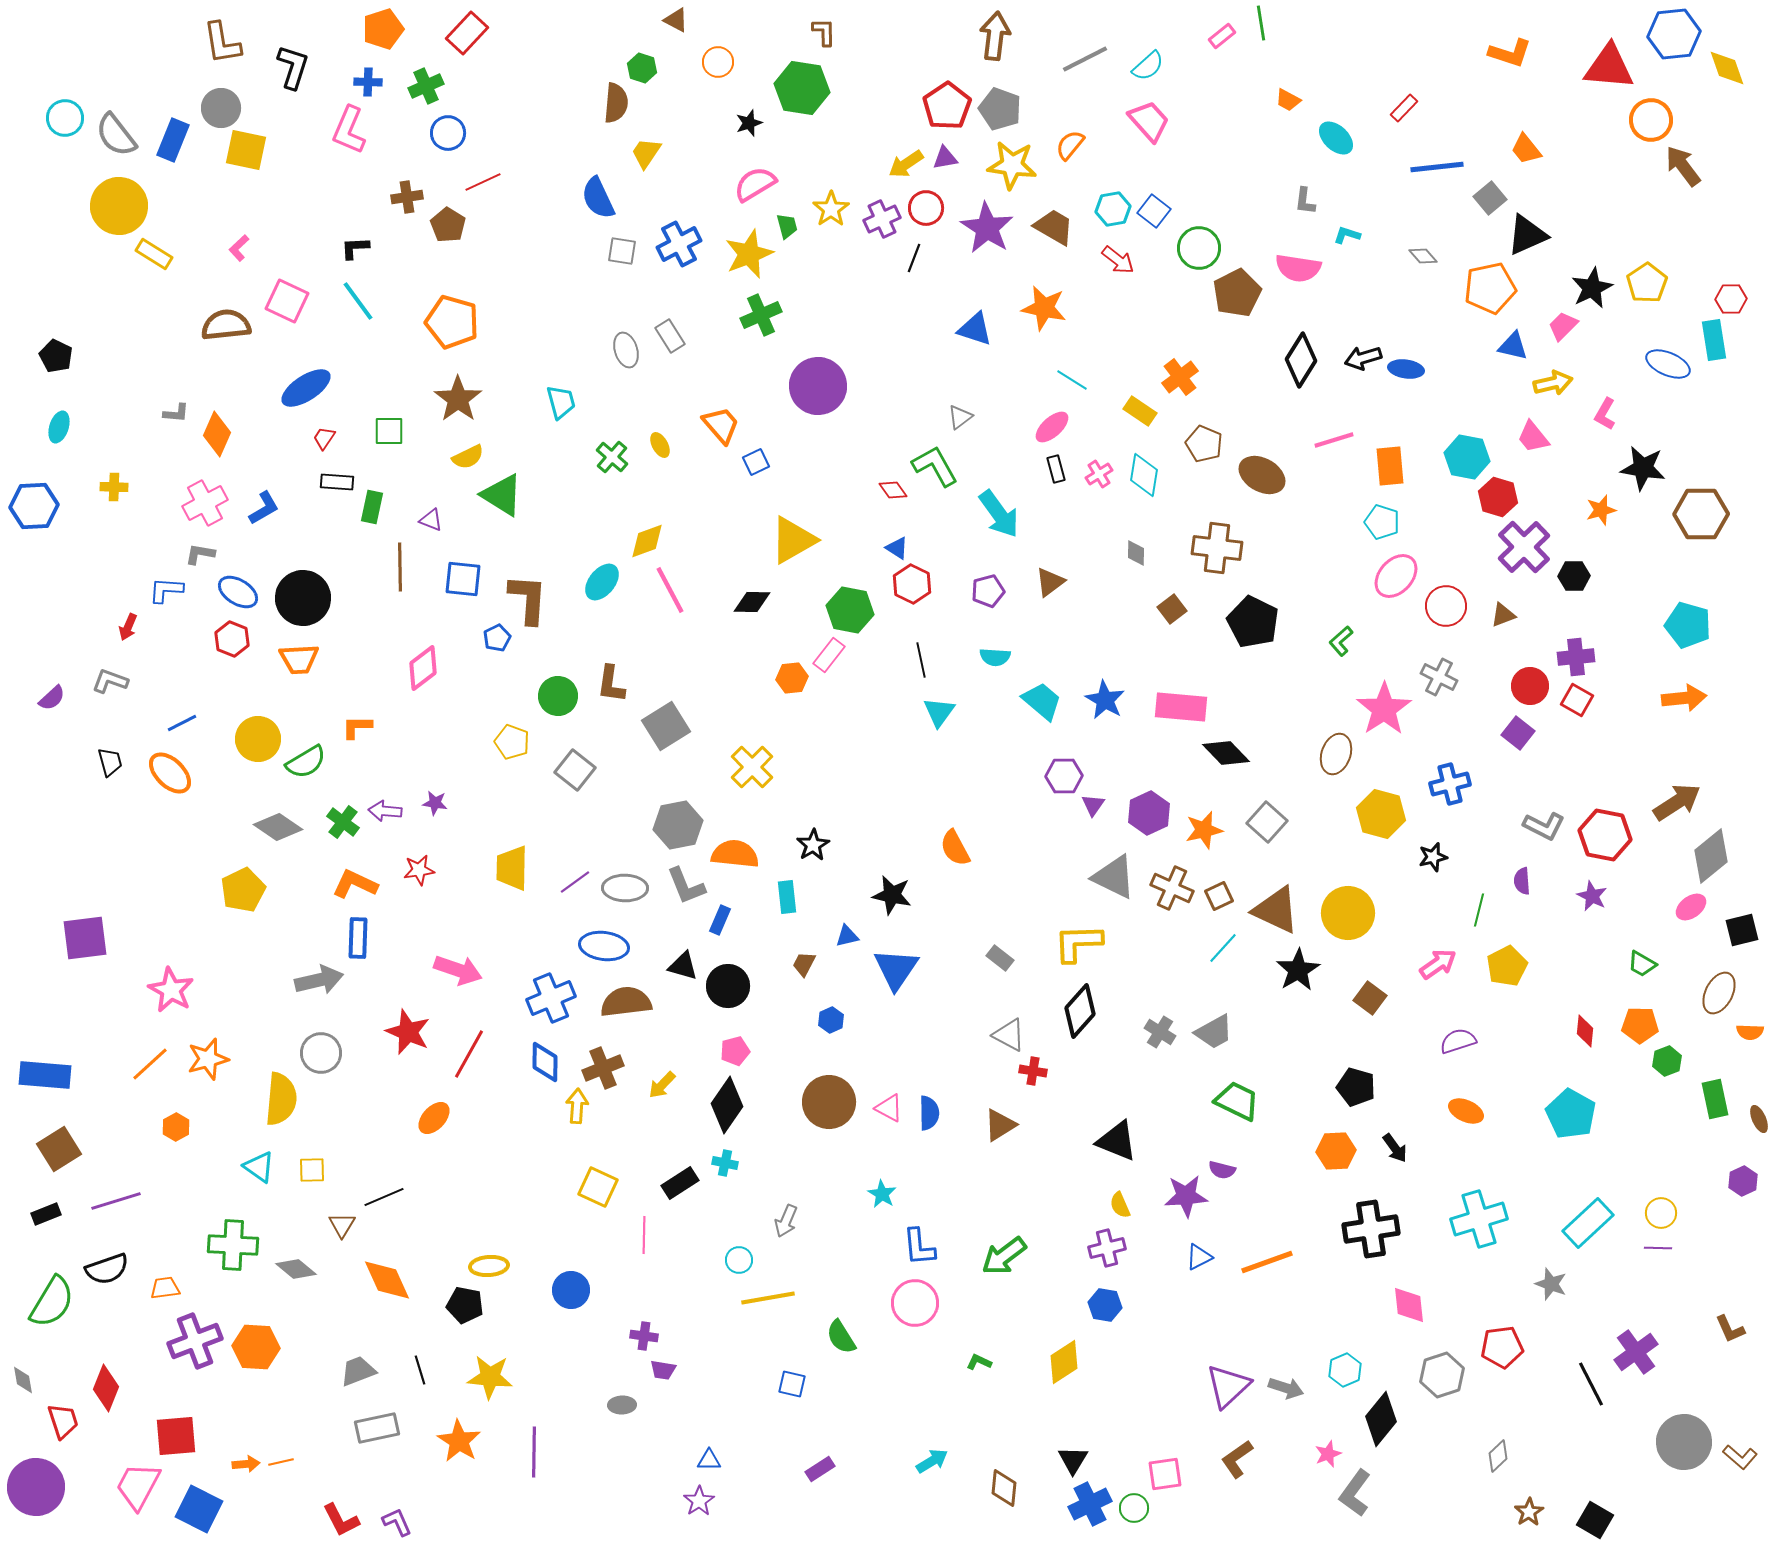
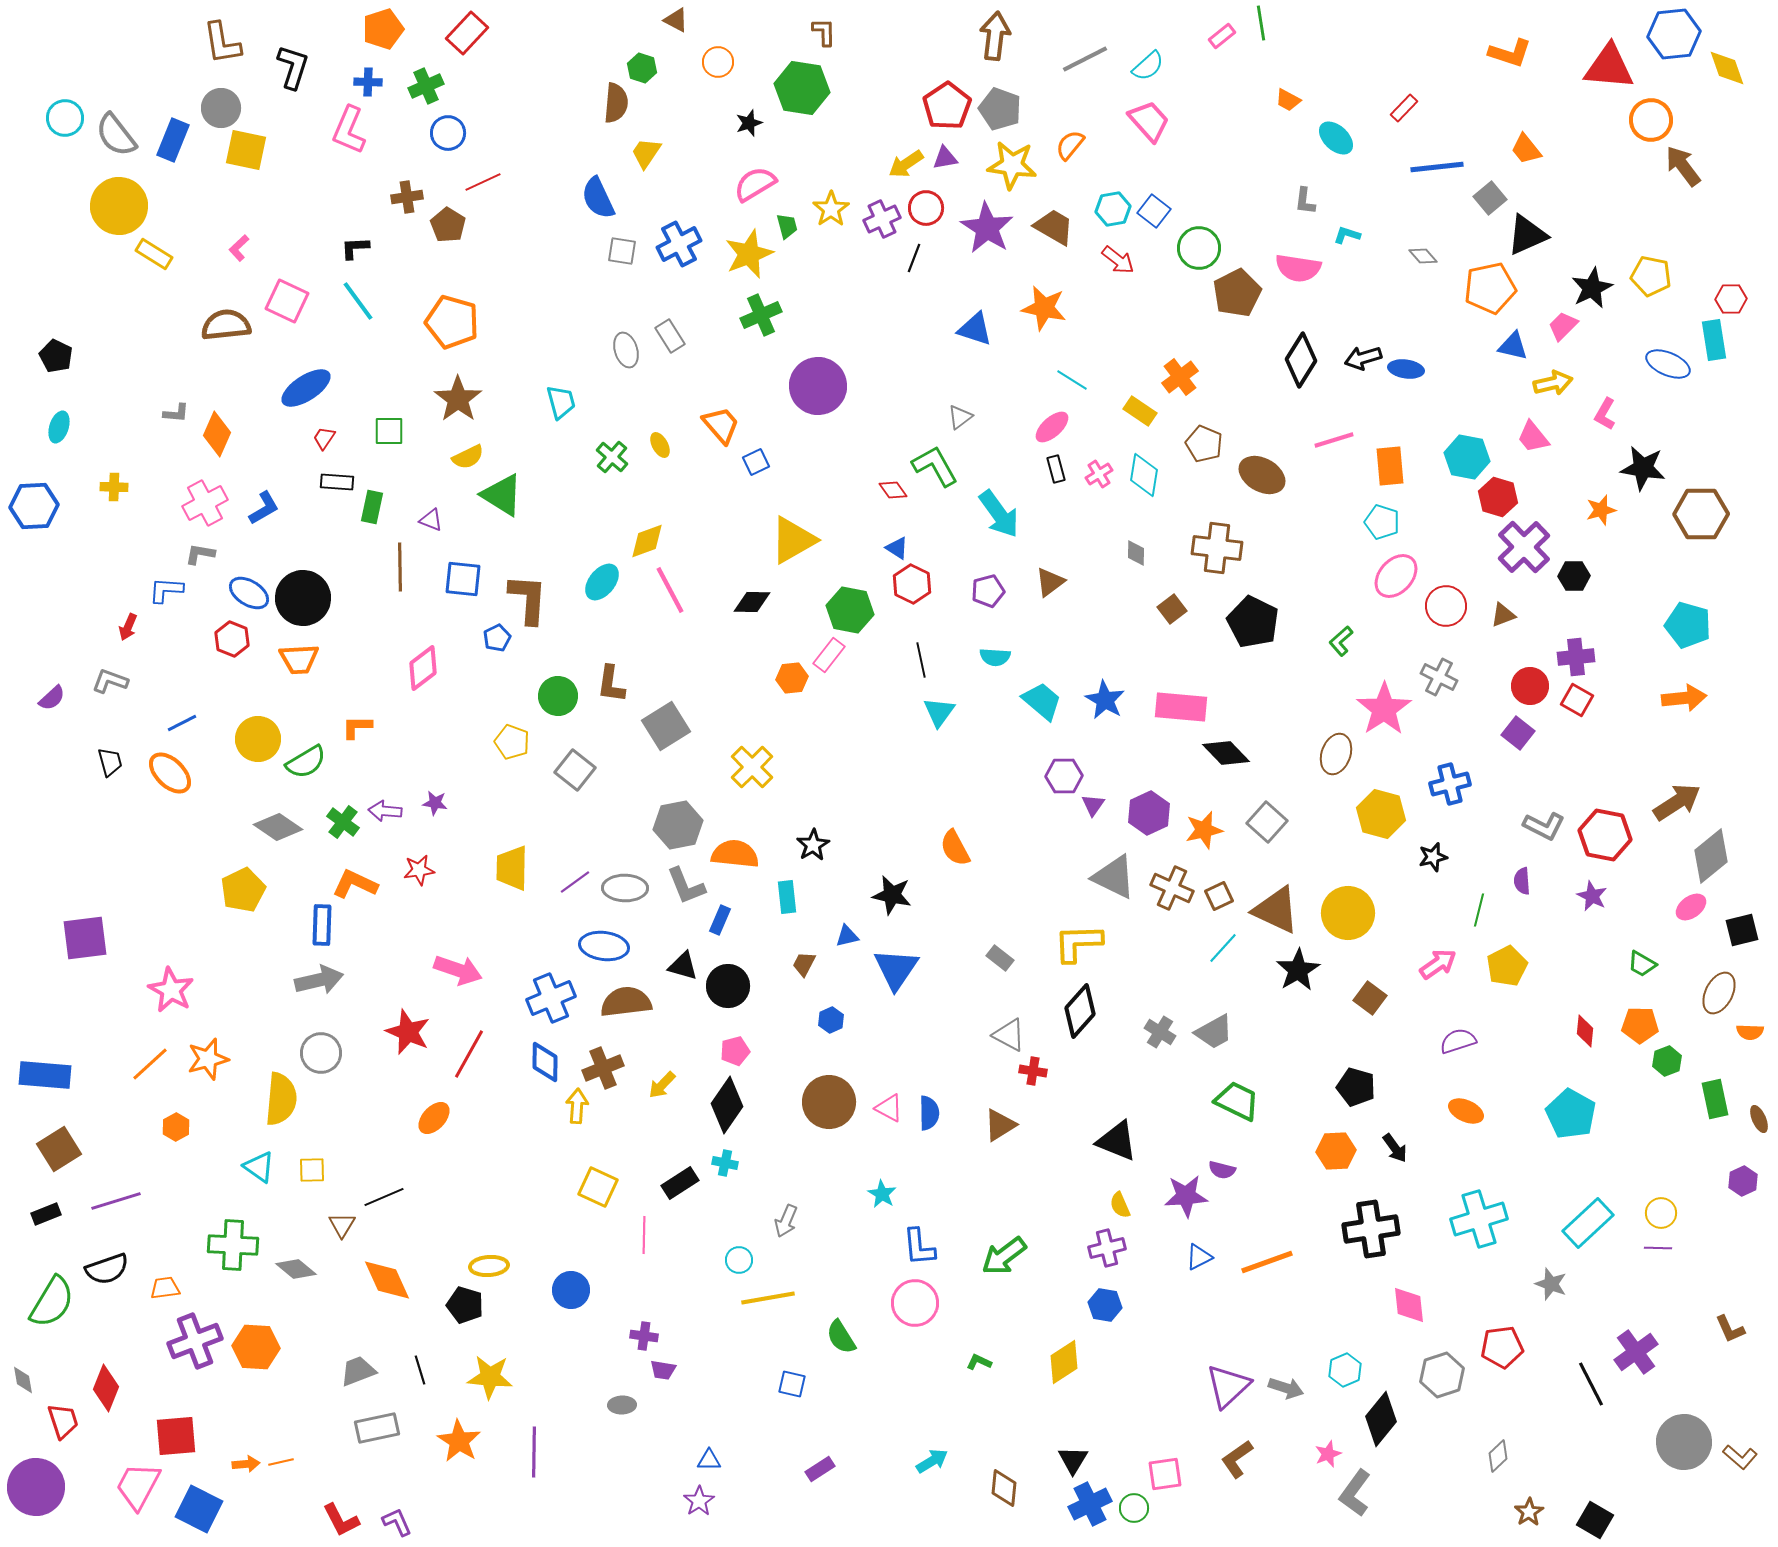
yellow pentagon at (1647, 283): moved 4 px right, 7 px up; rotated 27 degrees counterclockwise
blue ellipse at (238, 592): moved 11 px right, 1 px down
blue rectangle at (358, 938): moved 36 px left, 13 px up
black pentagon at (465, 1305): rotated 6 degrees clockwise
